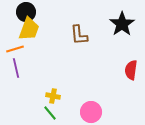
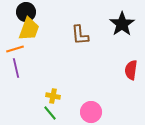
brown L-shape: moved 1 px right
